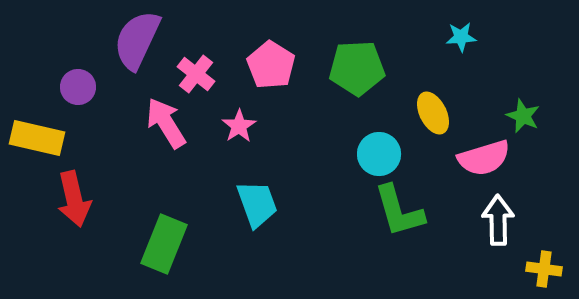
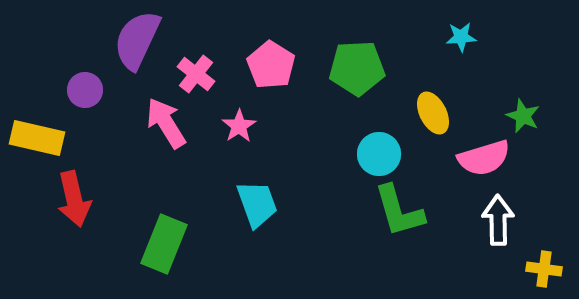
purple circle: moved 7 px right, 3 px down
